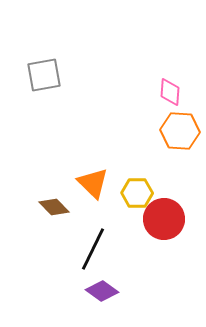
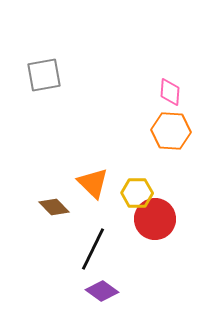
orange hexagon: moved 9 px left
red circle: moved 9 px left
